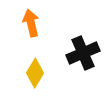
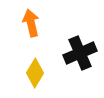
black cross: moved 3 px left
